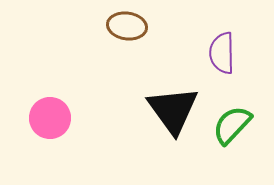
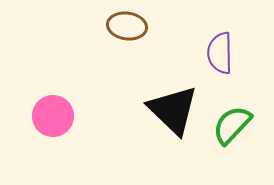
purple semicircle: moved 2 px left
black triangle: rotated 10 degrees counterclockwise
pink circle: moved 3 px right, 2 px up
